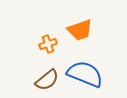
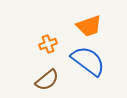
orange trapezoid: moved 9 px right, 4 px up
blue semicircle: moved 3 px right, 13 px up; rotated 15 degrees clockwise
